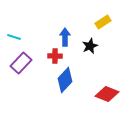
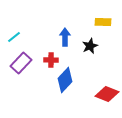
yellow rectangle: rotated 35 degrees clockwise
cyan line: rotated 56 degrees counterclockwise
red cross: moved 4 px left, 4 px down
